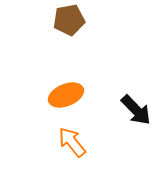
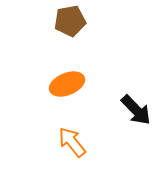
brown pentagon: moved 1 px right, 1 px down
orange ellipse: moved 1 px right, 11 px up
